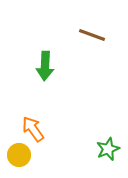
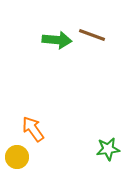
green arrow: moved 12 px right, 26 px up; rotated 88 degrees counterclockwise
green star: rotated 15 degrees clockwise
yellow circle: moved 2 px left, 2 px down
